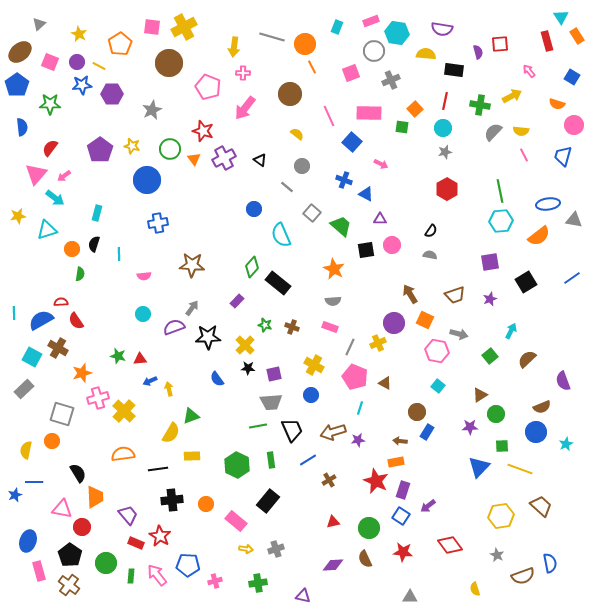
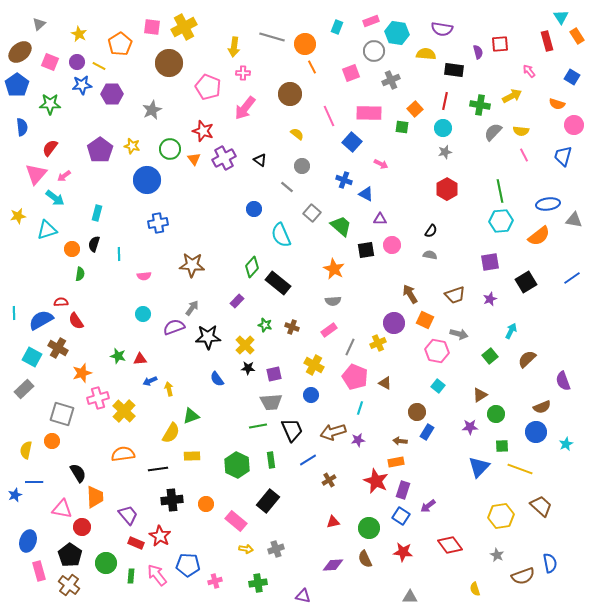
pink rectangle at (330, 327): moved 1 px left, 3 px down; rotated 56 degrees counterclockwise
